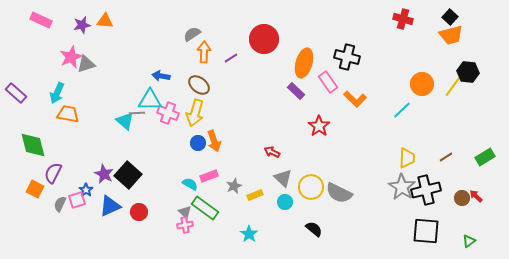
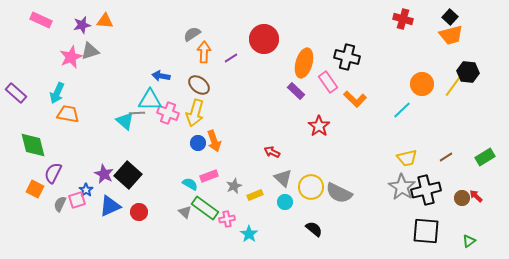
gray triangle at (86, 64): moved 4 px right, 13 px up
yellow trapezoid at (407, 158): rotated 75 degrees clockwise
pink cross at (185, 225): moved 42 px right, 6 px up
